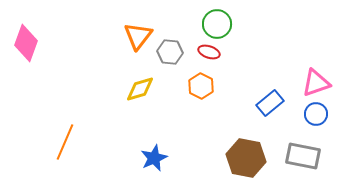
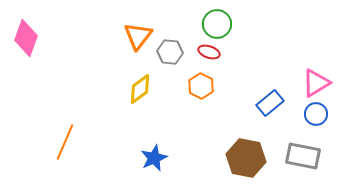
pink diamond: moved 5 px up
pink triangle: rotated 12 degrees counterclockwise
yellow diamond: rotated 20 degrees counterclockwise
